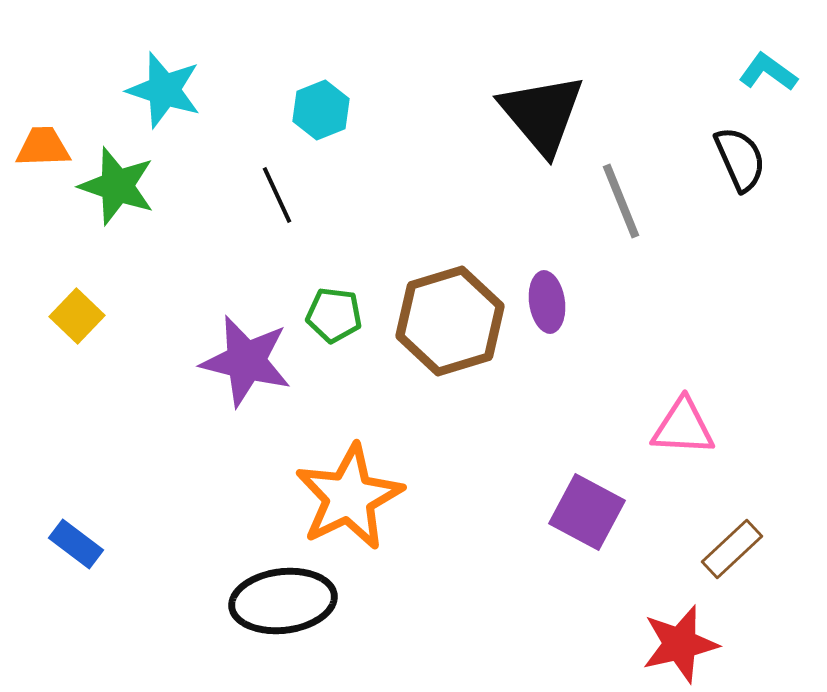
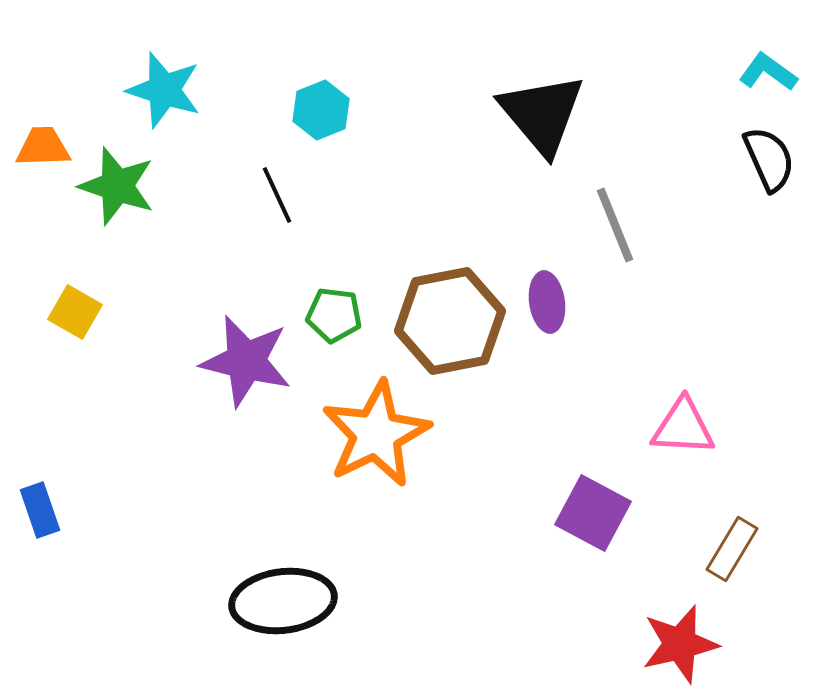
black semicircle: moved 29 px right
gray line: moved 6 px left, 24 px down
yellow square: moved 2 px left, 4 px up; rotated 14 degrees counterclockwise
brown hexagon: rotated 6 degrees clockwise
orange star: moved 27 px right, 63 px up
purple square: moved 6 px right, 1 px down
blue rectangle: moved 36 px left, 34 px up; rotated 34 degrees clockwise
brown rectangle: rotated 16 degrees counterclockwise
